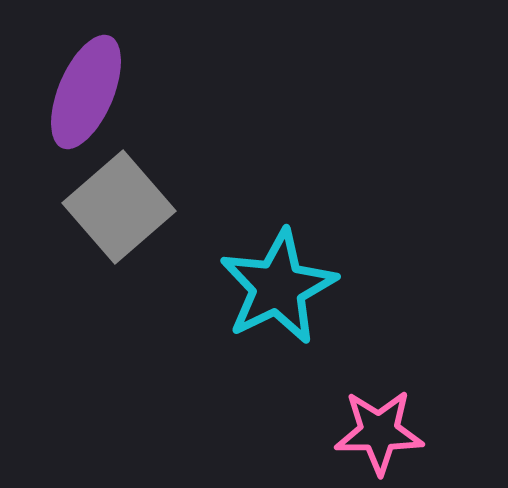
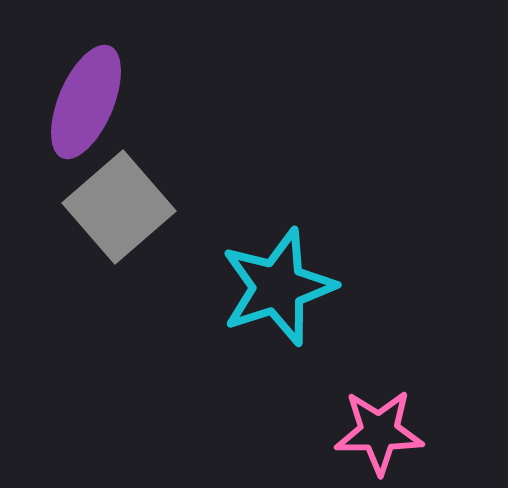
purple ellipse: moved 10 px down
cyan star: rotated 8 degrees clockwise
